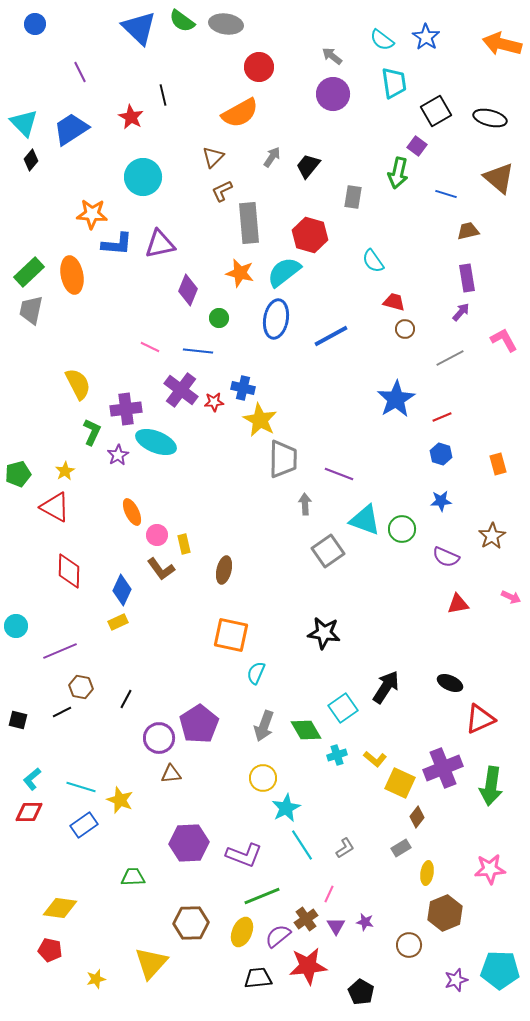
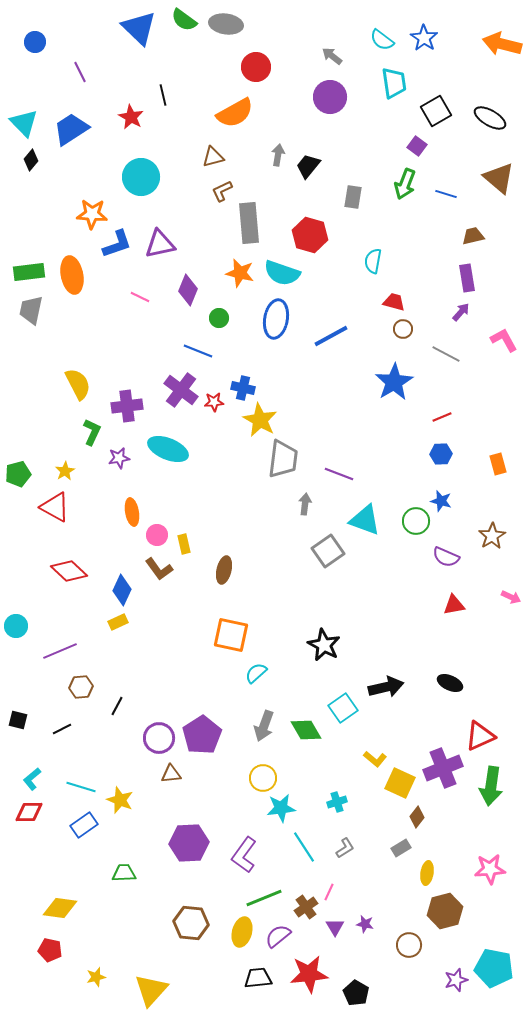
green semicircle at (182, 21): moved 2 px right, 1 px up
blue circle at (35, 24): moved 18 px down
blue star at (426, 37): moved 2 px left, 1 px down
red circle at (259, 67): moved 3 px left
purple circle at (333, 94): moved 3 px left, 3 px down
orange semicircle at (240, 113): moved 5 px left
black ellipse at (490, 118): rotated 16 degrees clockwise
brown triangle at (213, 157): rotated 30 degrees clockwise
gray arrow at (272, 157): moved 6 px right, 2 px up; rotated 25 degrees counterclockwise
green arrow at (398, 173): moved 7 px right, 11 px down; rotated 8 degrees clockwise
cyan circle at (143, 177): moved 2 px left
brown trapezoid at (468, 231): moved 5 px right, 5 px down
blue L-shape at (117, 244): rotated 24 degrees counterclockwise
cyan semicircle at (373, 261): rotated 45 degrees clockwise
green rectangle at (29, 272): rotated 36 degrees clockwise
cyan semicircle at (284, 272): moved 2 px left, 1 px down; rotated 123 degrees counterclockwise
brown circle at (405, 329): moved 2 px left
pink line at (150, 347): moved 10 px left, 50 px up
blue line at (198, 351): rotated 16 degrees clockwise
gray line at (450, 358): moved 4 px left, 4 px up; rotated 56 degrees clockwise
blue star at (396, 399): moved 2 px left, 17 px up
purple cross at (126, 409): moved 1 px right, 3 px up
cyan ellipse at (156, 442): moved 12 px right, 7 px down
blue hexagon at (441, 454): rotated 20 degrees counterclockwise
purple star at (118, 455): moved 1 px right, 3 px down; rotated 20 degrees clockwise
gray trapezoid at (283, 459): rotated 6 degrees clockwise
blue star at (441, 501): rotated 20 degrees clockwise
gray arrow at (305, 504): rotated 10 degrees clockwise
orange ellipse at (132, 512): rotated 16 degrees clockwise
green circle at (402, 529): moved 14 px right, 8 px up
brown L-shape at (161, 569): moved 2 px left
red diamond at (69, 571): rotated 48 degrees counterclockwise
red triangle at (458, 604): moved 4 px left, 1 px down
black star at (324, 633): moved 12 px down; rotated 20 degrees clockwise
cyan semicircle at (256, 673): rotated 25 degrees clockwise
brown hexagon at (81, 687): rotated 15 degrees counterclockwise
black arrow at (386, 687): rotated 44 degrees clockwise
black line at (126, 699): moved 9 px left, 7 px down
black line at (62, 712): moved 17 px down
red triangle at (480, 719): moved 17 px down
purple pentagon at (199, 724): moved 3 px right, 11 px down
cyan cross at (337, 755): moved 47 px down
cyan star at (286, 808): moved 5 px left; rotated 20 degrees clockwise
cyan line at (302, 845): moved 2 px right, 2 px down
purple L-shape at (244, 855): rotated 105 degrees clockwise
green trapezoid at (133, 877): moved 9 px left, 4 px up
pink line at (329, 894): moved 2 px up
green line at (262, 896): moved 2 px right, 2 px down
brown hexagon at (445, 913): moved 2 px up; rotated 8 degrees clockwise
brown cross at (306, 919): moved 12 px up
purple star at (365, 922): moved 2 px down
brown hexagon at (191, 923): rotated 8 degrees clockwise
purple triangle at (336, 926): moved 1 px left, 1 px down
yellow ellipse at (242, 932): rotated 8 degrees counterclockwise
yellow triangle at (151, 963): moved 27 px down
red star at (308, 966): moved 1 px right, 8 px down
cyan pentagon at (500, 970): moved 6 px left, 2 px up; rotated 9 degrees clockwise
yellow star at (96, 979): moved 2 px up
black pentagon at (361, 992): moved 5 px left, 1 px down
